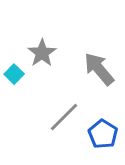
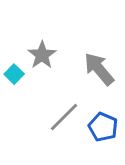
gray star: moved 2 px down
blue pentagon: moved 7 px up; rotated 8 degrees counterclockwise
